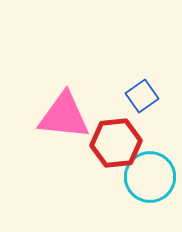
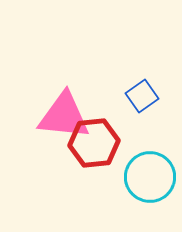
red hexagon: moved 22 px left
